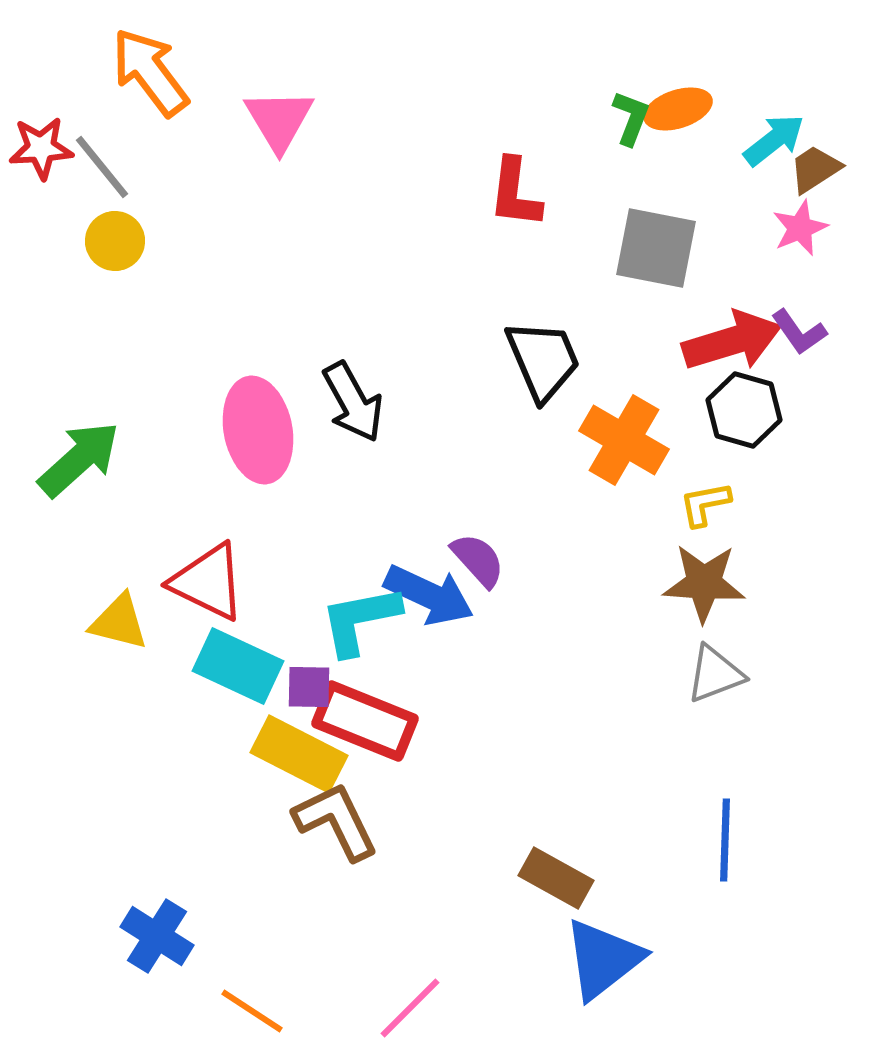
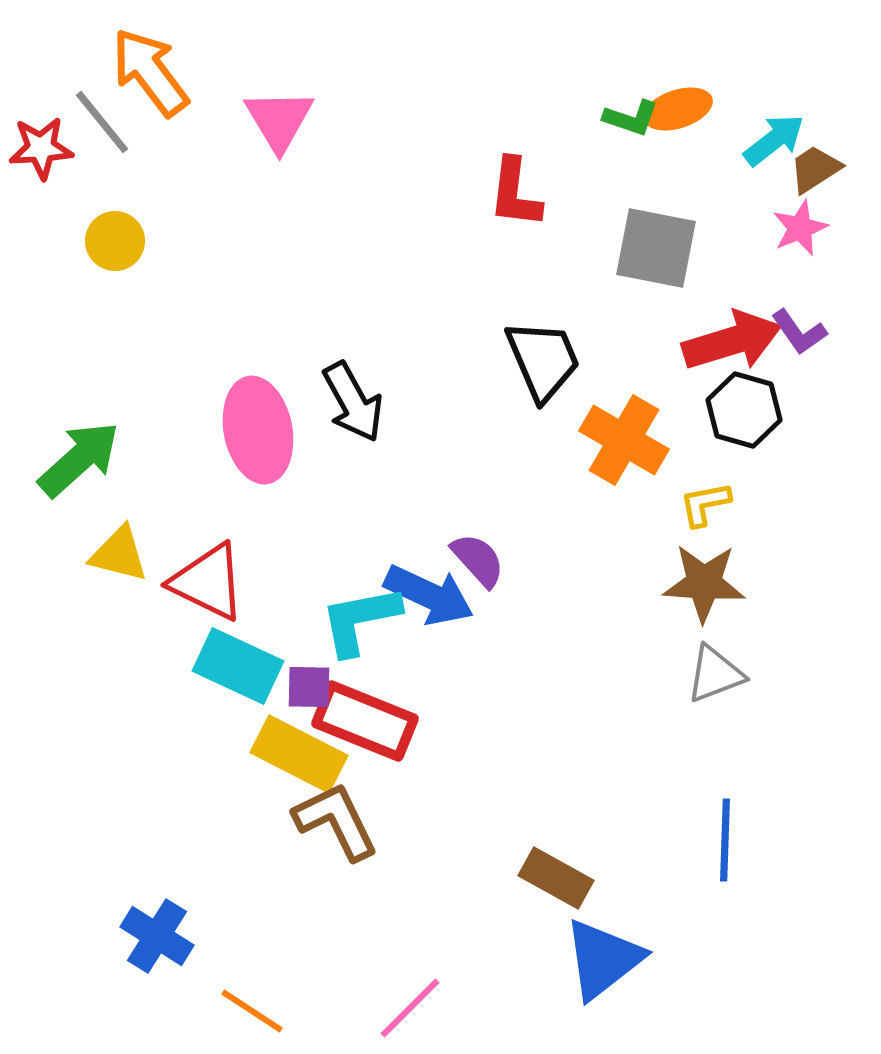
green L-shape: rotated 88 degrees clockwise
gray line: moved 45 px up
yellow triangle: moved 68 px up
